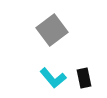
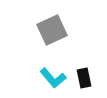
gray square: rotated 12 degrees clockwise
